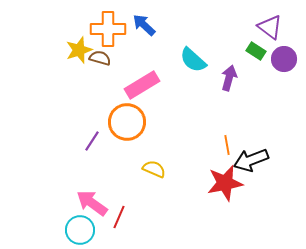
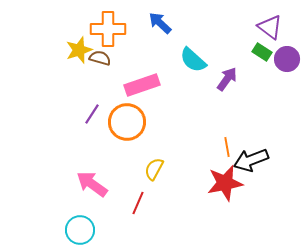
blue arrow: moved 16 px right, 2 px up
green rectangle: moved 6 px right, 1 px down
purple circle: moved 3 px right
purple arrow: moved 2 px left, 1 px down; rotated 20 degrees clockwise
pink rectangle: rotated 12 degrees clockwise
purple line: moved 27 px up
orange line: moved 2 px down
yellow semicircle: rotated 85 degrees counterclockwise
pink arrow: moved 19 px up
red line: moved 19 px right, 14 px up
